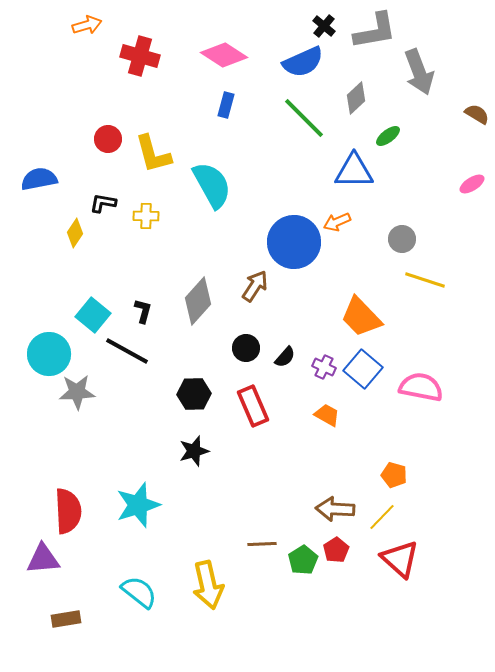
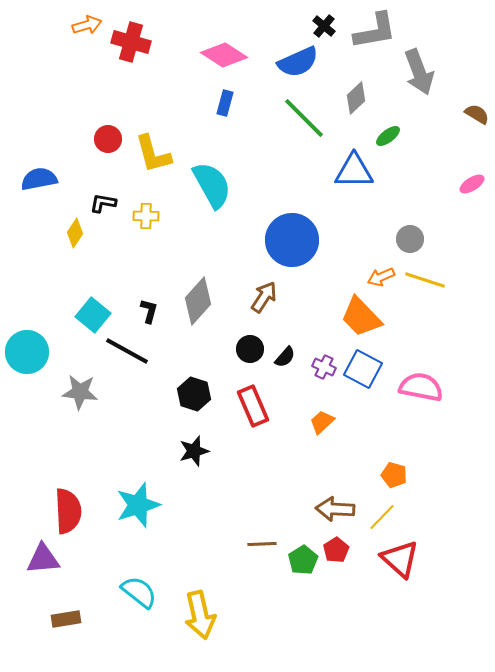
red cross at (140, 56): moved 9 px left, 14 px up
blue semicircle at (303, 62): moved 5 px left
blue rectangle at (226, 105): moved 1 px left, 2 px up
orange arrow at (337, 222): moved 44 px right, 55 px down
gray circle at (402, 239): moved 8 px right
blue circle at (294, 242): moved 2 px left, 2 px up
brown arrow at (255, 286): moved 9 px right, 11 px down
black L-shape at (143, 311): moved 6 px right
black circle at (246, 348): moved 4 px right, 1 px down
cyan circle at (49, 354): moved 22 px left, 2 px up
blue square at (363, 369): rotated 12 degrees counterclockwise
gray star at (77, 392): moved 3 px right; rotated 9 degrees clockwise
black hexagon at (194, 394): rotated 20 degrees clockwise
orange trapezoid at (327, 415): moved 5 px left, 7 px down; rotated 72 degrees counterclockwise
yellow arrow at (208, 585): moved 8 px left, 30 px down
